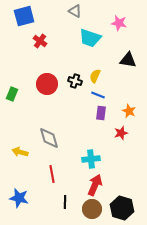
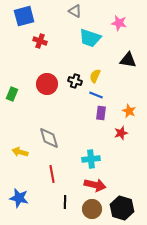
red cross: rotated 16 degrees counterclockwise
blue line: moved 2 px left
red arrow: rotated 80 degrees clockwise
